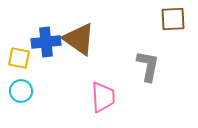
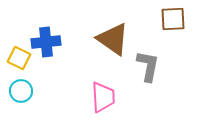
brown triangle: moved 34 px right
yellow square: rotated 15 degrees clockwise
